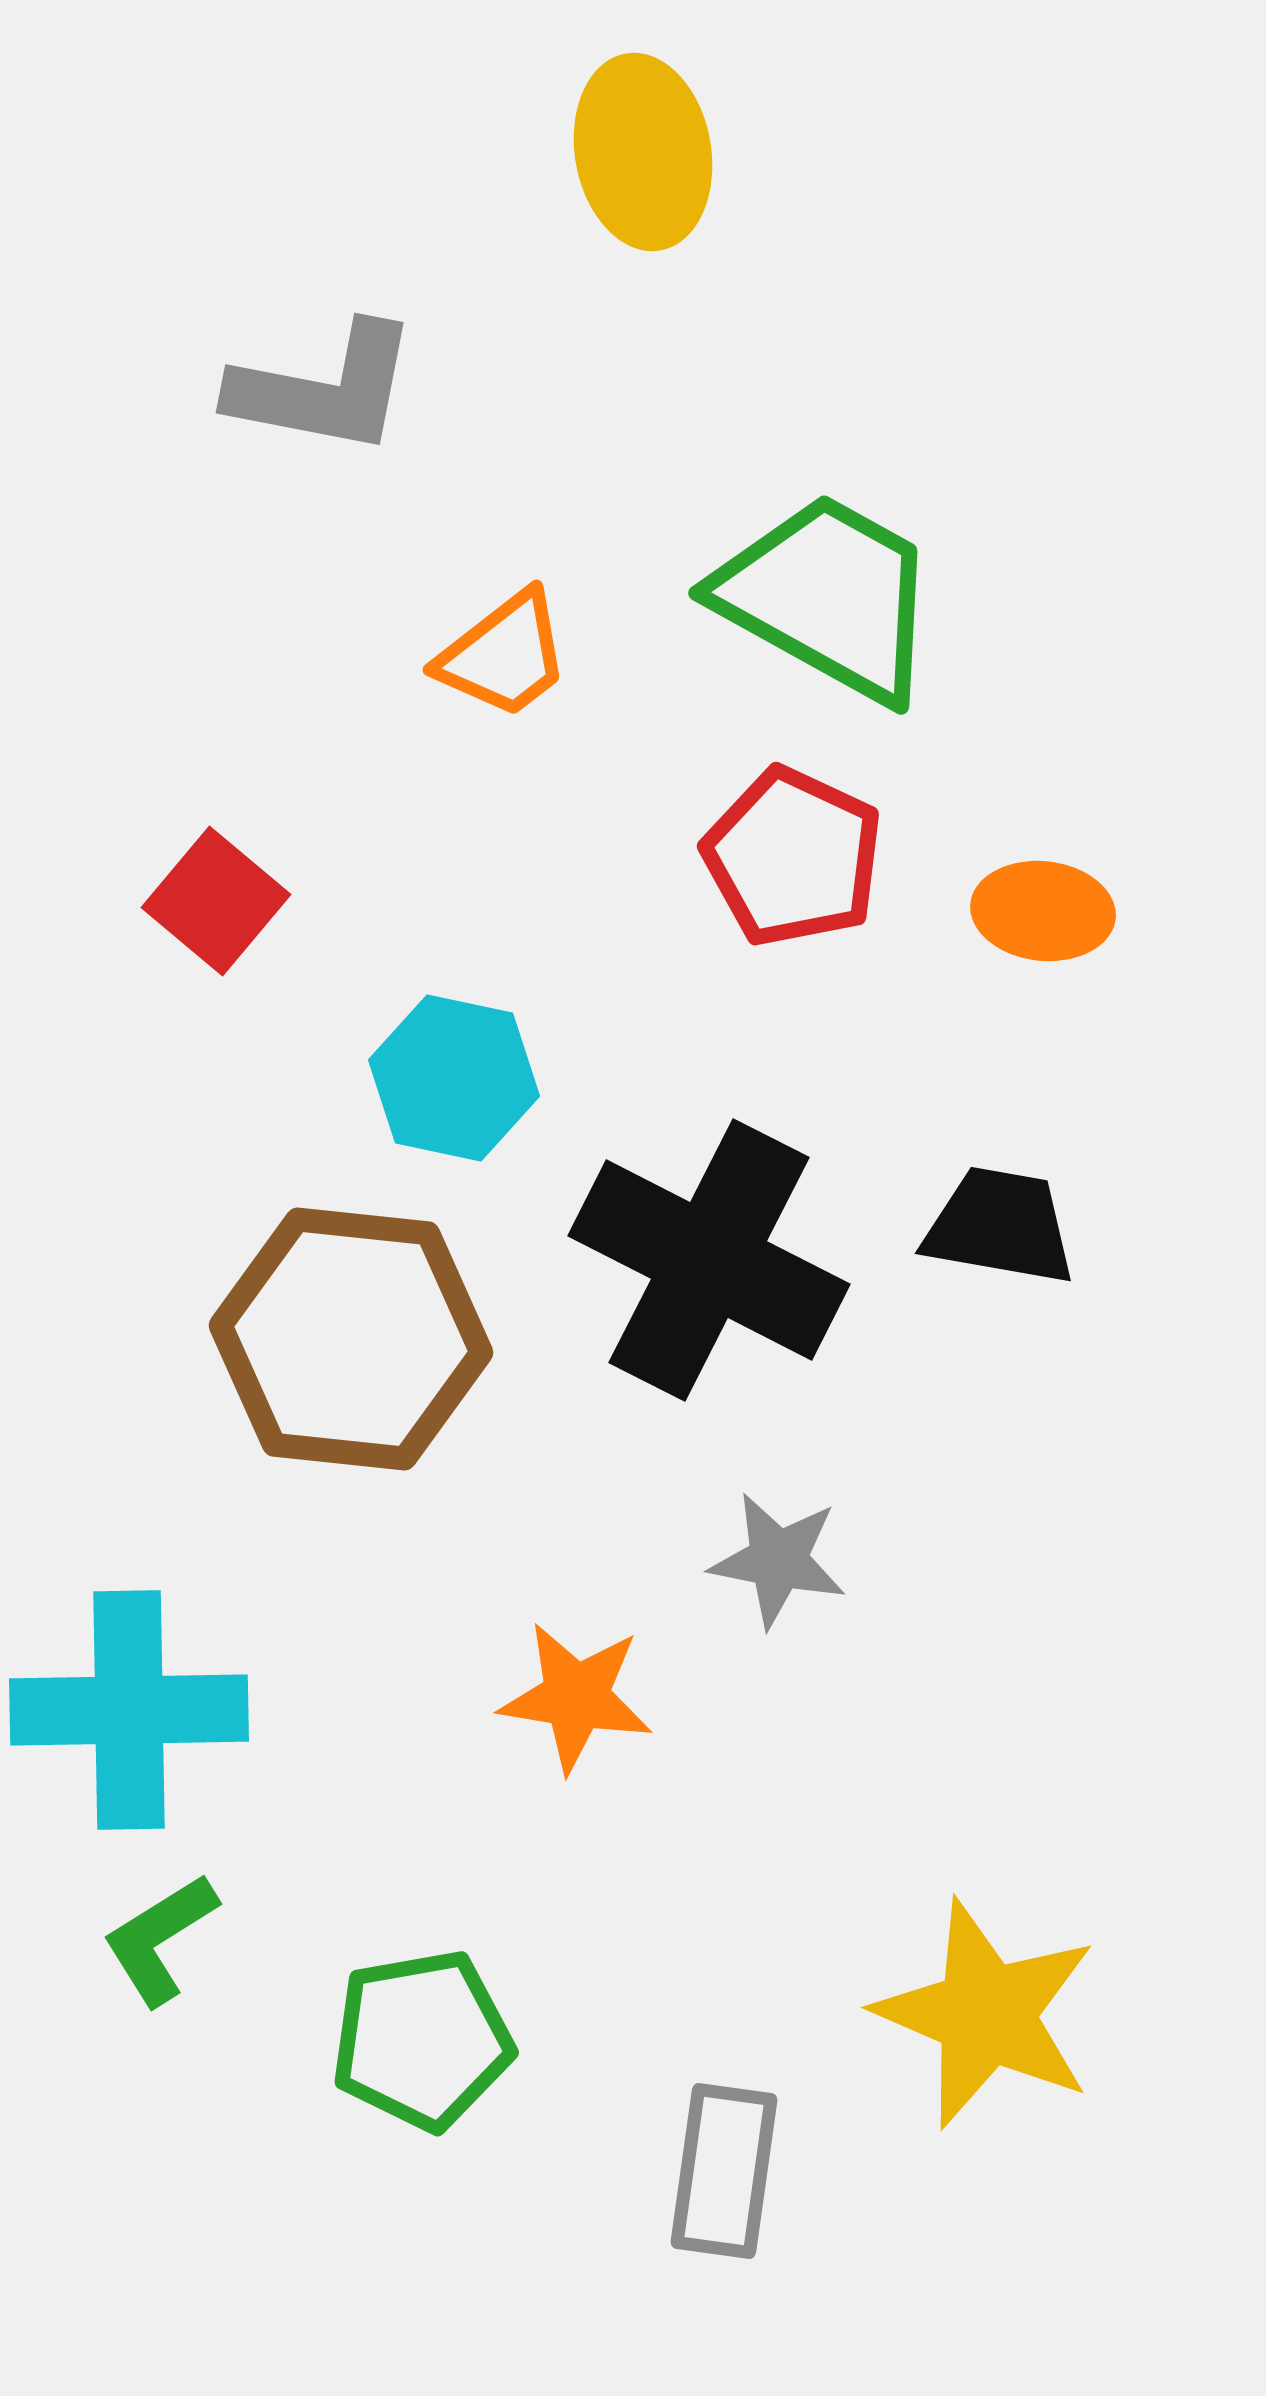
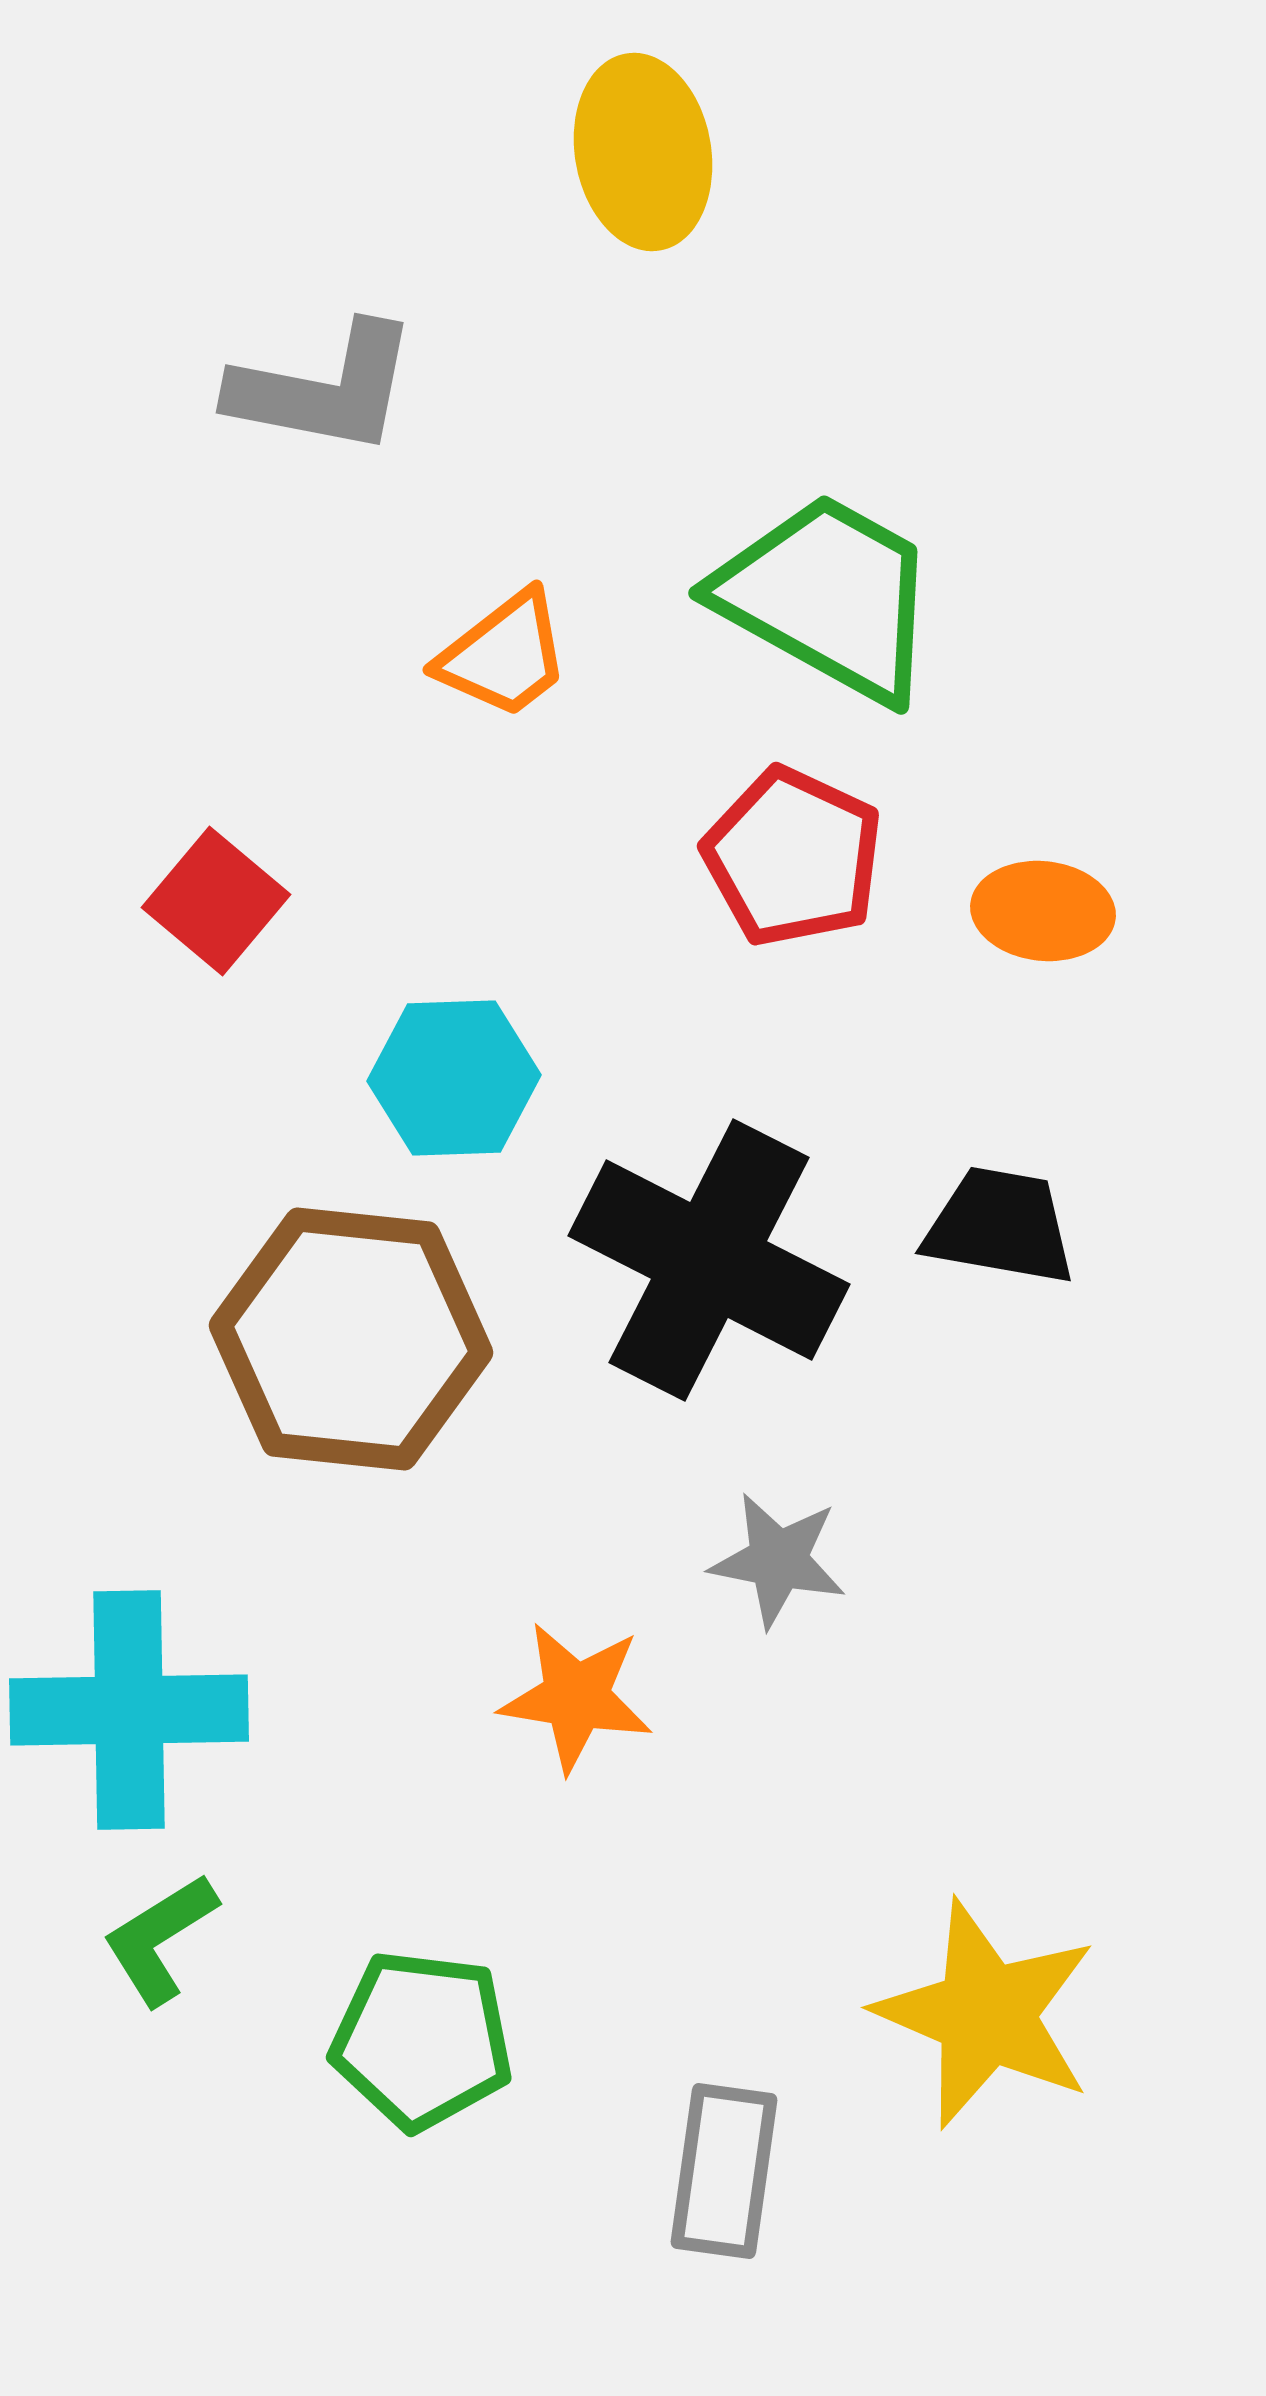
cyan hexagon: rotated 14 degrees counterclockwise
green pentagon: rotated 17 degrees clockwise
